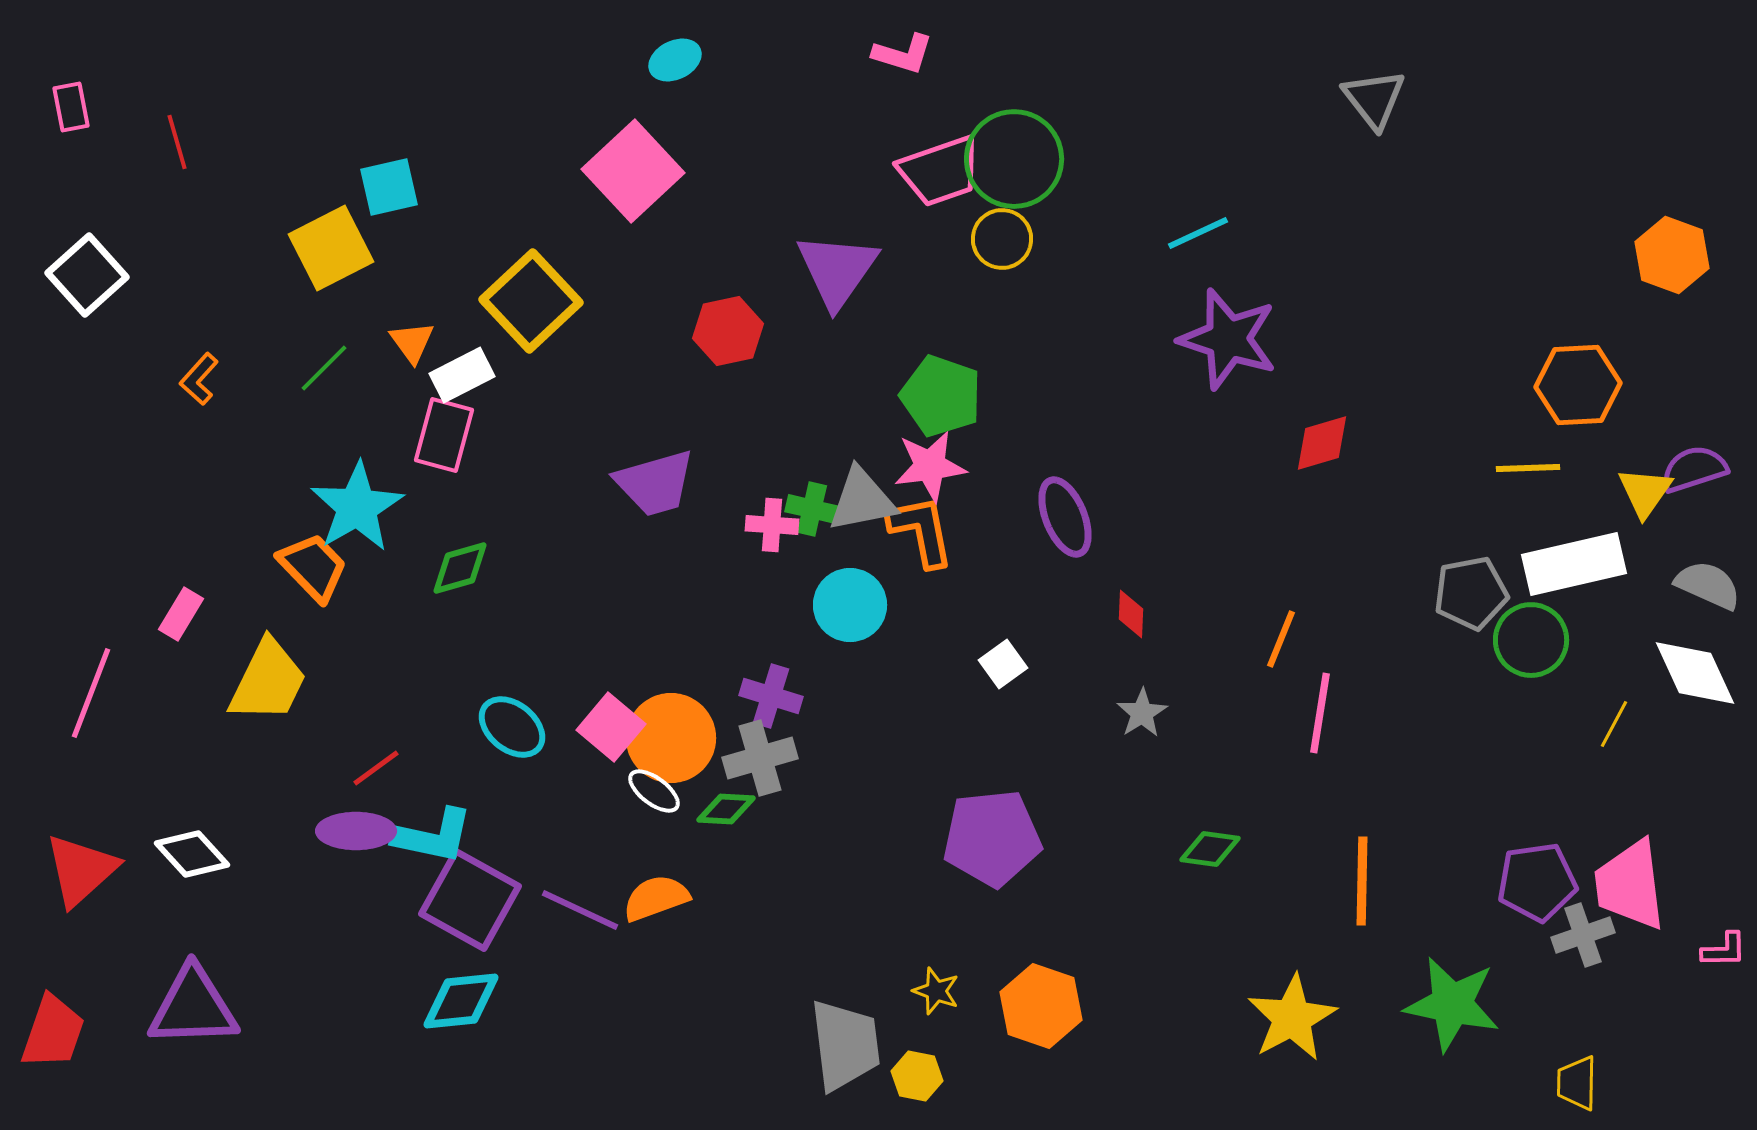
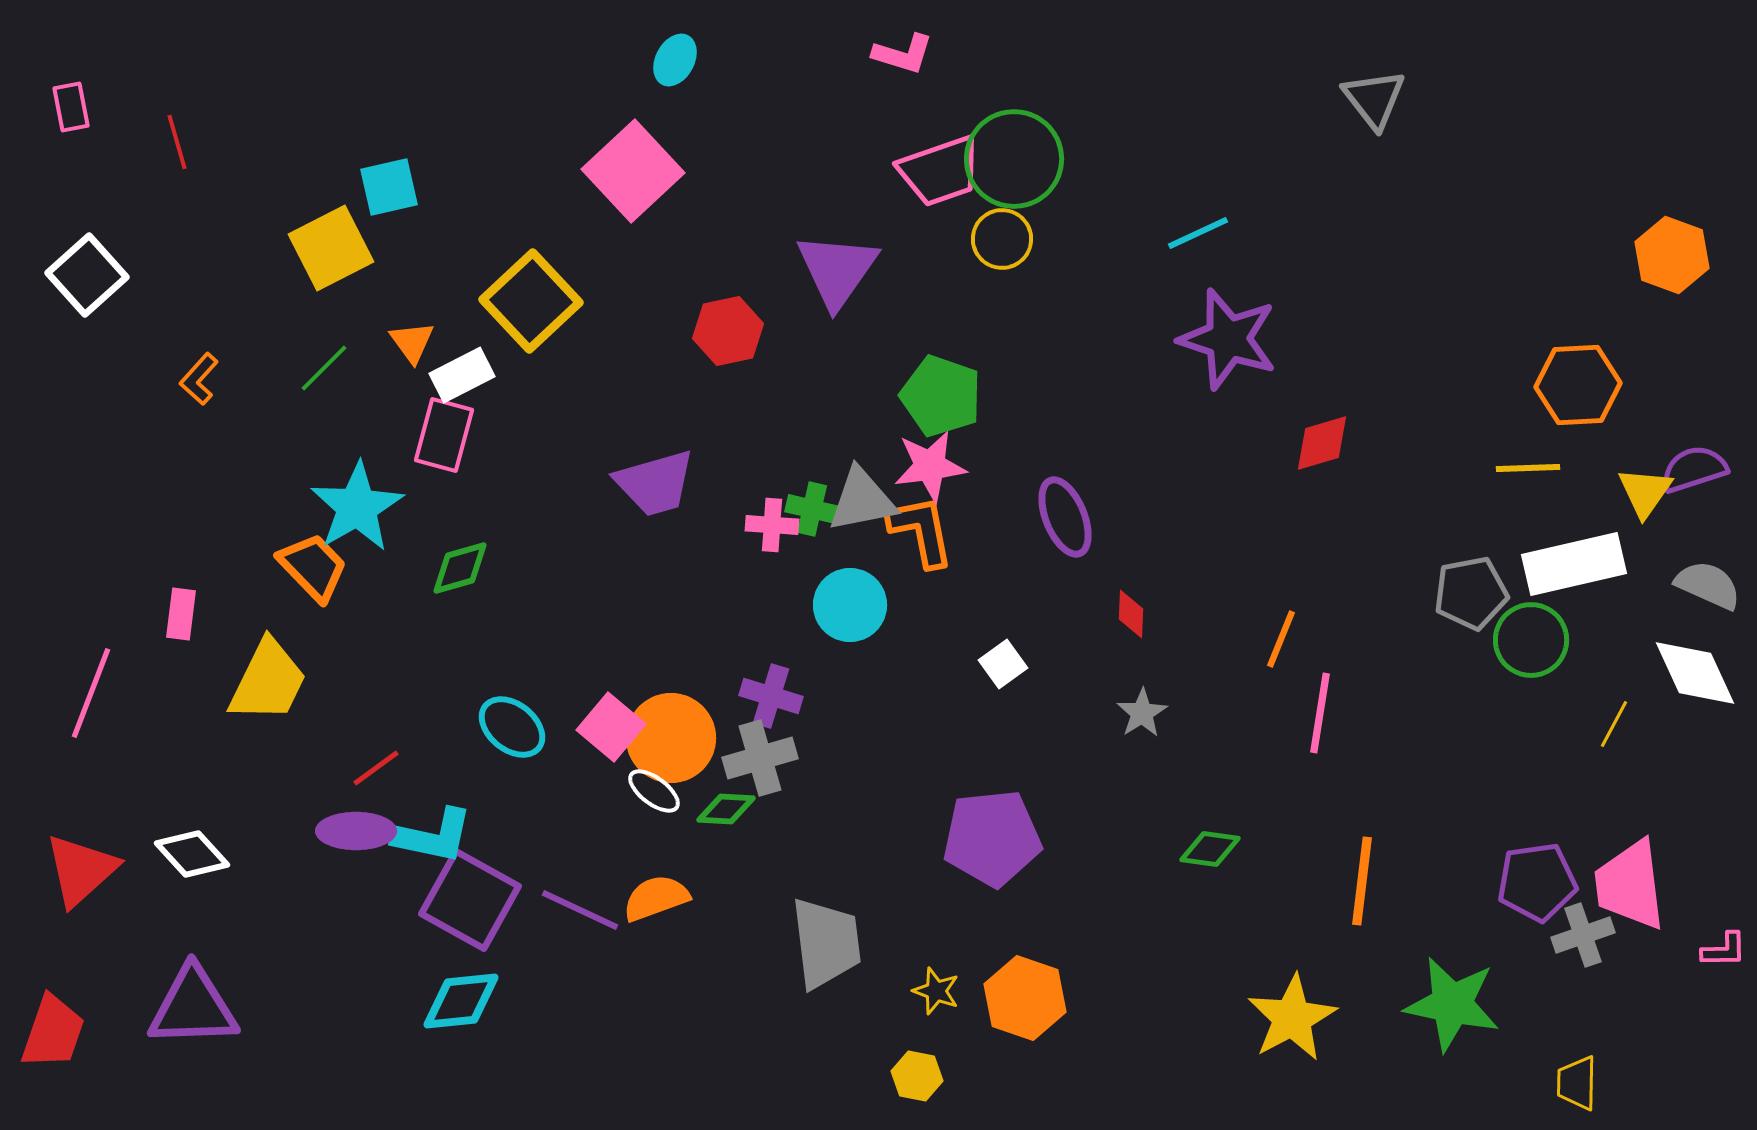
cyan ellipse at (675, 60): rotated 36 degrees counterclockwise
pink rectangle at (181, 614): rotated 24 degrees counterclockwise
orange line at (1362, 881): rotated 6 degrees clockwise
orange hexagon at (1041, 1006): moved 16 px left, 8 px up
gray trapezoid at (845, 1045): moved 19 px left, 102 px up
